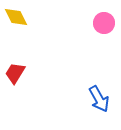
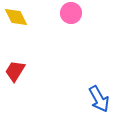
pink circle: moved 33 px left, 10 px up
red trapezoid: moved 2 px up
